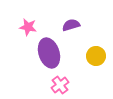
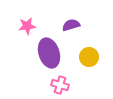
pink star: moved 1 px left, 1 px up; rotated 18 degrees counterclockwise
yellow circle: moved 7 px left, 1 px down
pink cross: rotated 36 degrees counterclockwise
